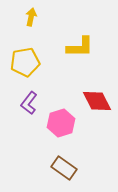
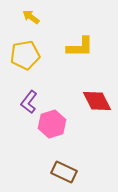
yellow arrow: rotated 66 degrees counterclockwise
yellow pentagon: moved 7 px up
purple L-shape: moved 1 px up
pink hexagon: moved 9 px left, 1 px down
brown rectangle: moved 4 px down; rotated 10 degrees counterclockwise
